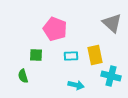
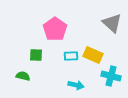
pink pentagon: rotated 15 degrees clockwise
yellow rectangle: moved 2 px left; rotated 54 degrees counterclockwise
green semicircle: rotated 120 degrees clockwise
